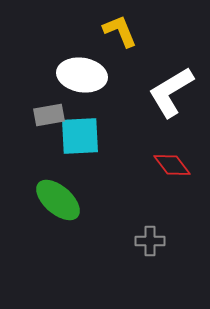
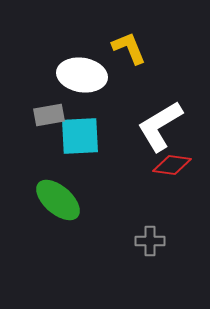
yellow L-shape: moved 9 px right, 17 px down
white L-shape: moved 11 px left, 34 px down
red diamond: rotated 45 degrees counterclockwise
